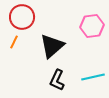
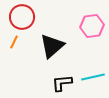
black L-shape: moved 5 px right, 3 px down; rotated 60 degrees clockwise
